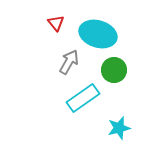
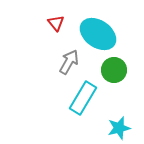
cyan ellipse: rotated 18 degrees clockwise
cyan rectangle: rotated 24 degrees counterclockwise
